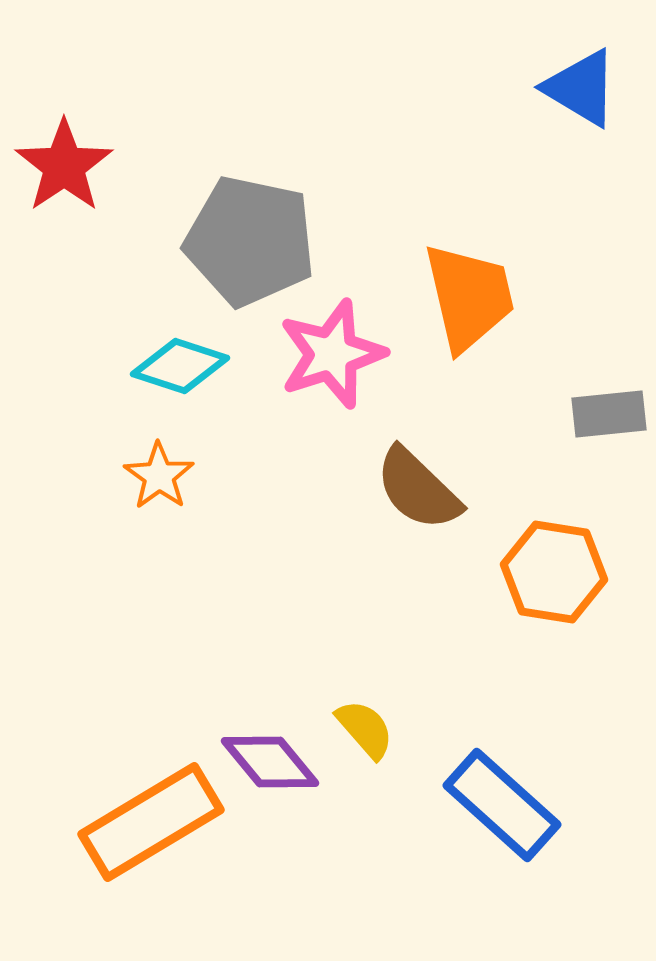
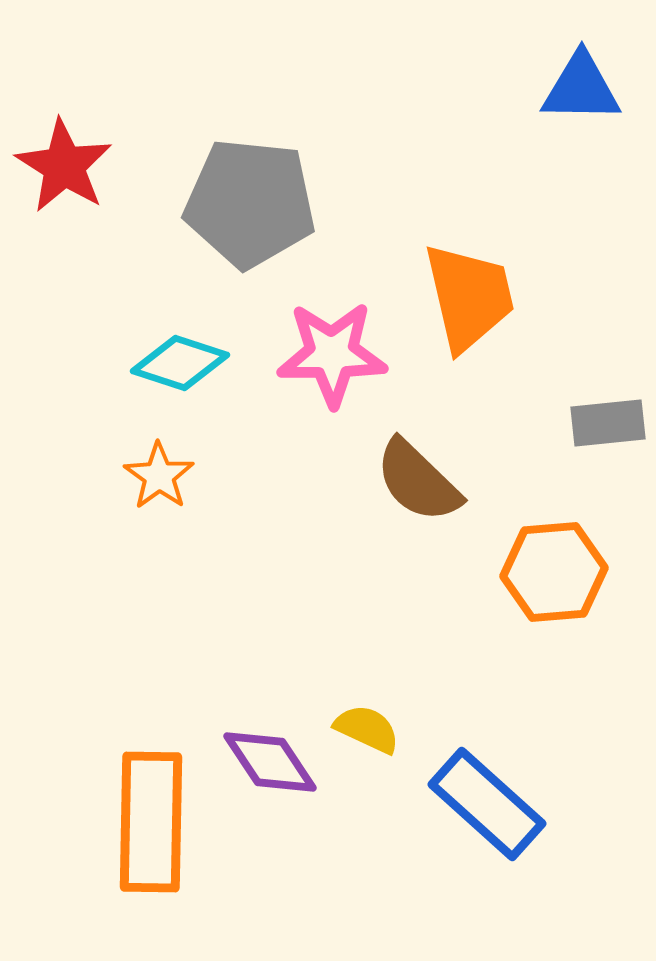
blue triangle: rotated 30 degrees counterclockwise
red star: rotated 6 degrees counterclockwise
gray pentagon: moved 38 px up; rotated 6 degrees counterclockwise
pink star: rotated 18 degrees clockwise
cyan diamond: moved 3 px up
gray rectangle: moved 1 px left, 9 px down
brown semicircle: moved 8 px up
orange hexagon: rotated 14 degrees counterclockwise
yellow semicircle: moved 2 px right; rotated 24 degrees counterclockwise
purple diamond: rotated 6 degrees clockwise
blue rectangle: moved 15 px left, 1 px up
orange rectangle: rotated 58 degrees counterclockwise
